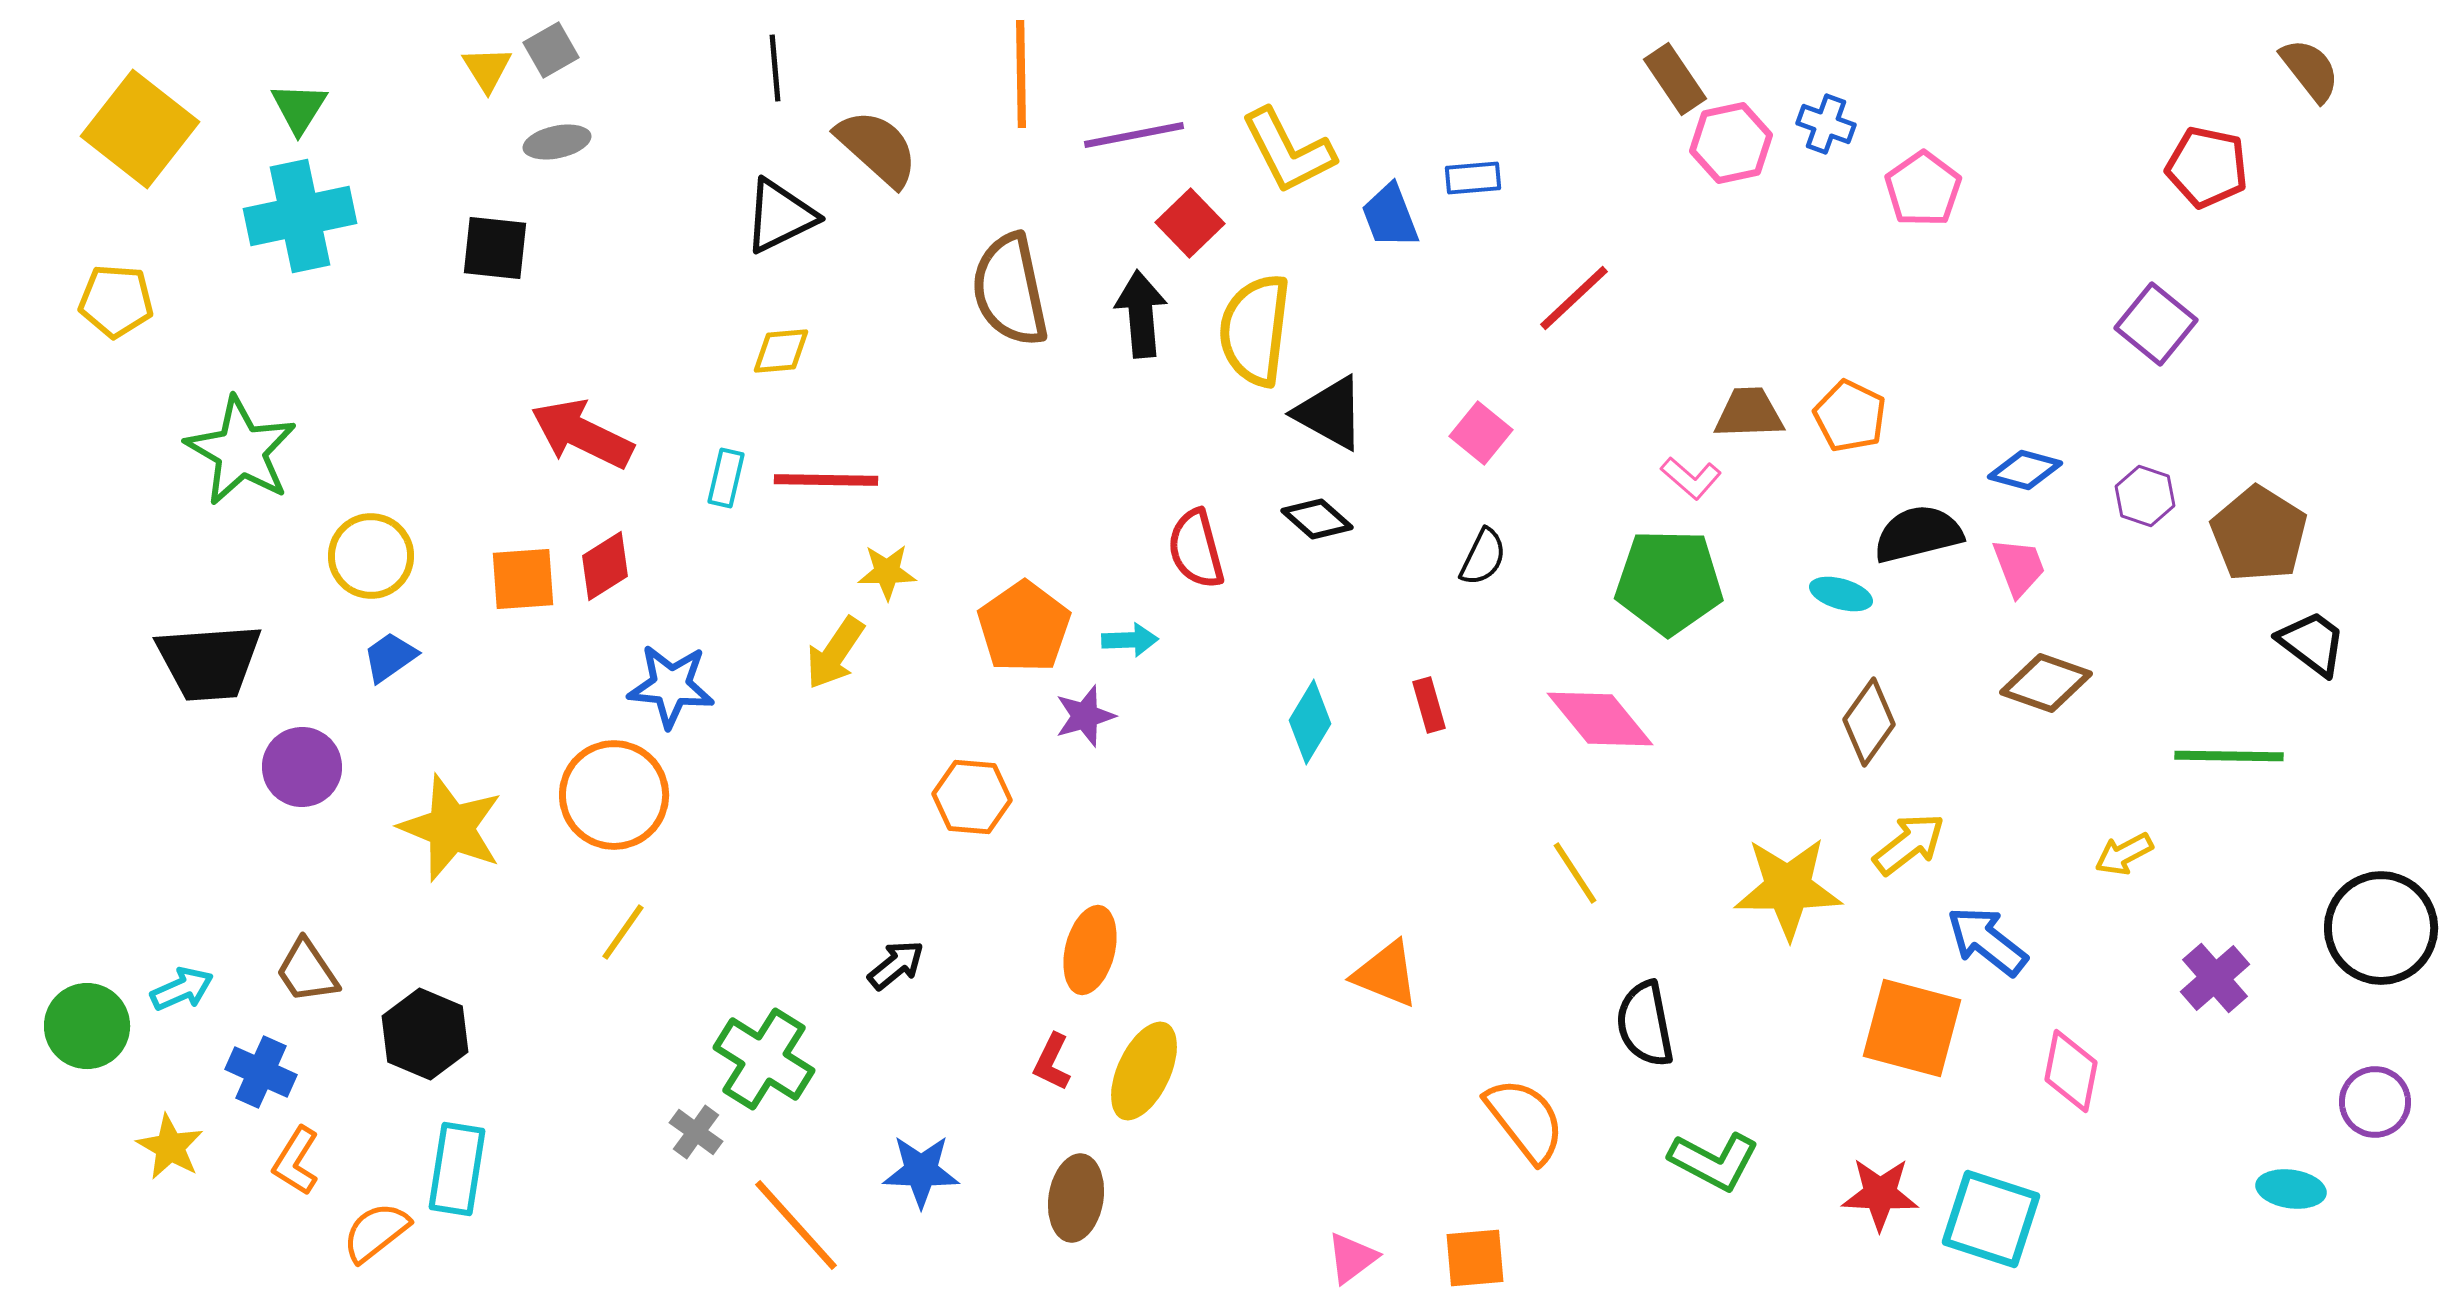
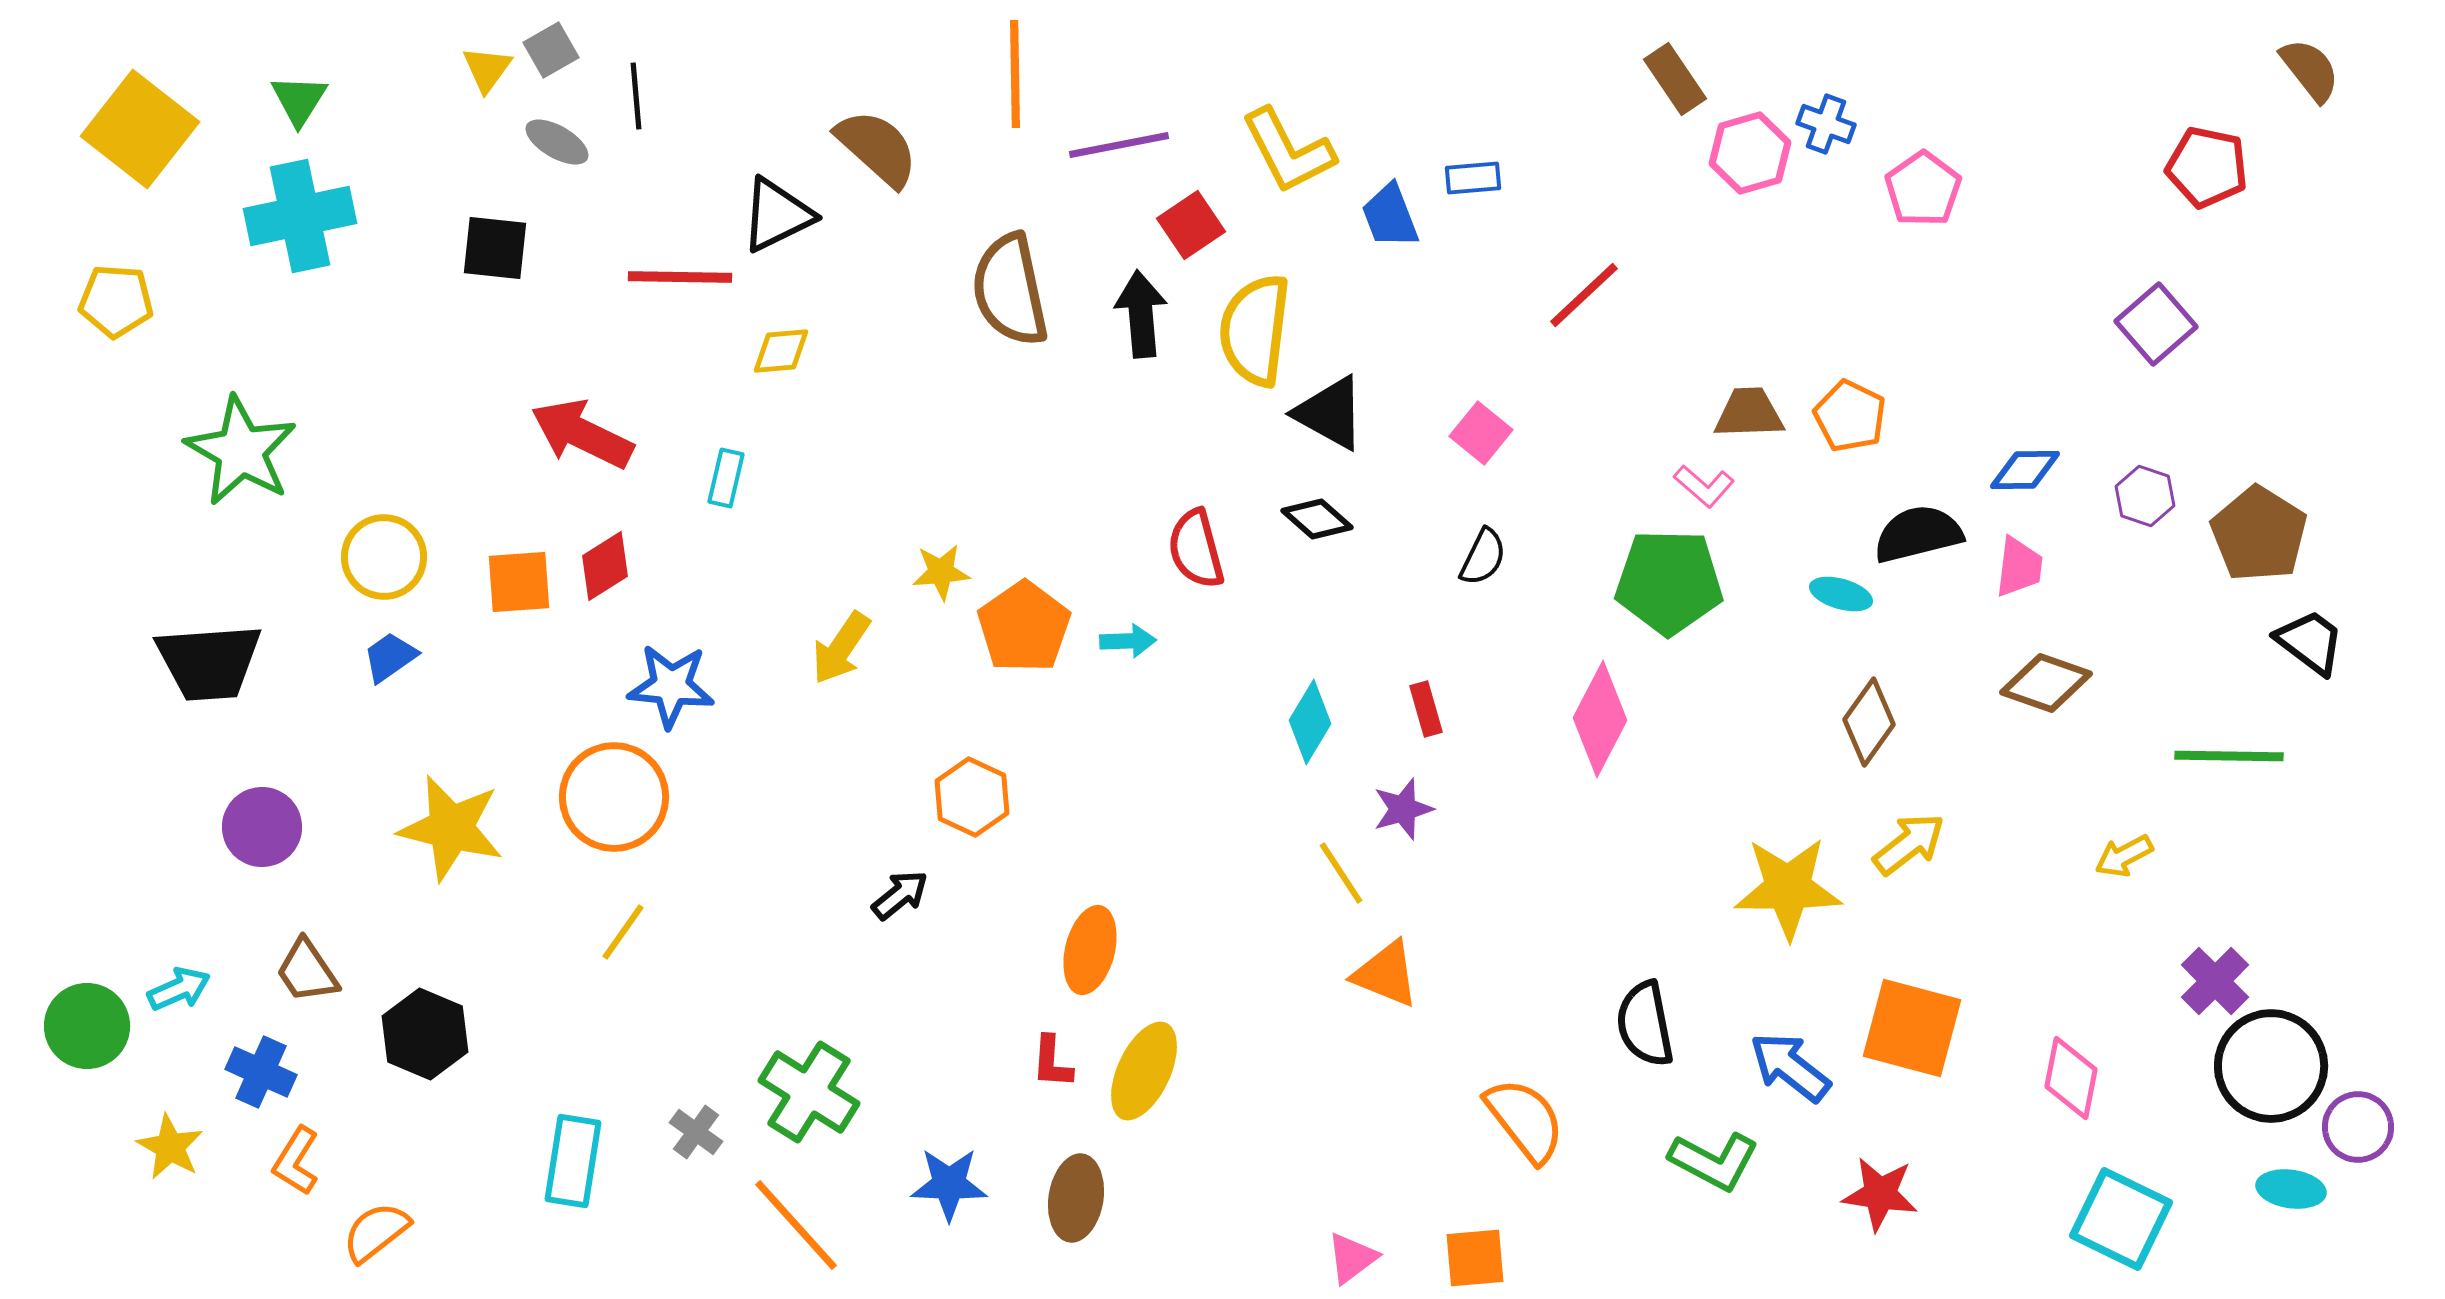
black line at (775, 68): moved 139 px left, 28 px down
yellow triangle at (487, 69): rotated 8 degrees clockwise
orange line at (1021, 74): moved 6 px left
green triangle at (299, 108): moved 8 px up
purple line at (1134, 135): moved 15 px left, 10 px down
gray ellipse at (557, 142): rotated 42 degrees clockwise
pink hexagon at (1731, 143): moved 19 px right, 10 px down; rotated 4 degrees counterclockwise
black triangle at (780, 216): moved 3 px left, 1 px up
red square at (1190, 223): moved 1 px right, 2 px down; rotated 10 degrees clockwise
red line at (1574, 298): moved 10 px right, 3 px up
purple square at (2156, 324): rotated 10 degrees clockwise
blue diamond at (2025, 470): rotated 16 degrees counterclockwise
pink L-shape at (1691, 478): moved 13 px right, 8 px down
red line at (826, 480): moved 146 px left, 203 px up
yellow circle at (371, 556): moved 13 px right, 1 px down
pink trapezoid at (2019, 567): rotated 28 degrees clockwise
yellow star at (887, 572): moved 54 px right; rotated 4 degrees counterclockwise
orange square at (523, 579): moved 4 px left, 3 px down
cyan arrow at (1130, 640): moved 2 px left, 1 px down
black trapezoid at (2312, 643): moved 2 px left, 1 px up
yellow arrow at (835, 653): moved 6 px right, 5 px up
red rectangle at (1429, 705): moved 3 px left, 4 px down
purple star at (1085, 716): moved 318 px right, 93 px down
pink diamond at (1600, 719): rotated 67 degrees clockwise
purple circle at (302, 767): moved 40 px left, 60 px down
orange circle at (614, 795): moved 2 px down
orange hexagon at (972, 797): rotated 20 degrees clockwise
yellow star at (451, 828): rotated 8 degrees counterclockwise
yellow arrow at (2124, 854): moved 2 px down
yellow line at (1575, 873): moved 234 px left
black circle at (2381, 928): moved 110 px left, 138 px down
blue arrow at (1987, 941): moved 197 px left, 126 px down
black arrow at (896, 965): moved 4 px right, 70 px up
purple cross at (2215, 978): moved 3 px down; rotated 4 degrees counterclockwise
cyan arrow at (182, 989): moved 3 px left
green cross at (764, 1059): moved 45 px right, 33 px down
red L-shape at (1052, 1062): rotated 22 degrees counterclockwise
pink diamond at (2071, 1071): moved 7 px down
purple circle at (2375, 1102): moved 17 px left, 25 px down
cyan rectangle at (457, 1169): moved 116 px right, 8 px up
blue star at (921, 1171): moved 28 px right, 13 px down
red star at (1880, 1194): rotated 6 degrees clockwise
cyan square at (1991, 1219): moved 130 px right; rotated 8 degrees clockwise
